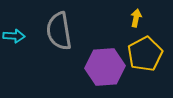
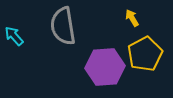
yellow arrow: moved 4 px left; rotated 42 degrees counterclockwise
gray semicircle: moved 4 px right, 5 px up
cyan arrow: rotated 135 degrees counterclockwise
